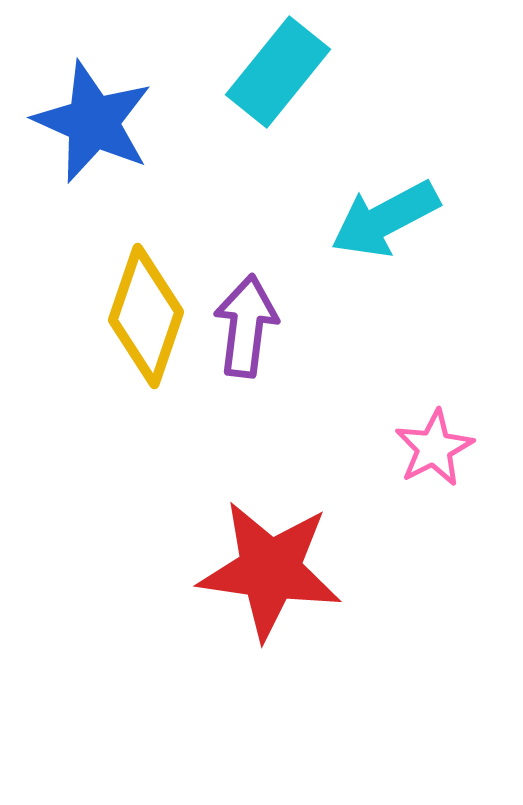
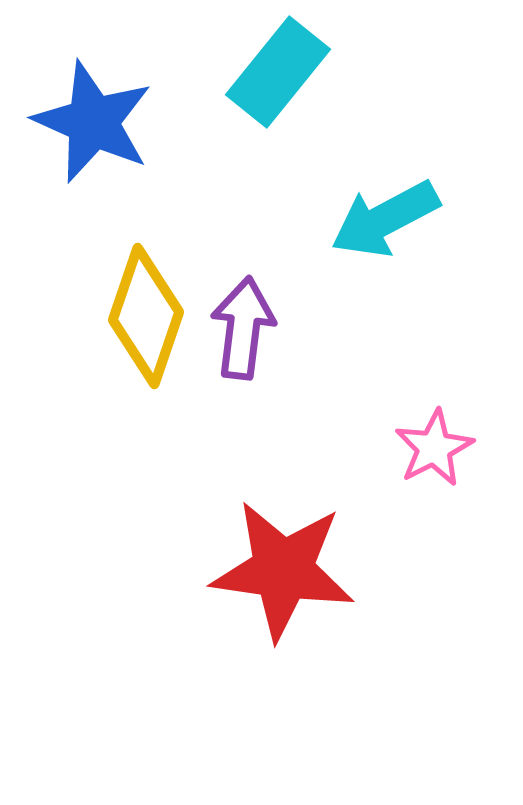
purple arrow: moved 3 px left, 2 px down
red star: moved 13 px right
